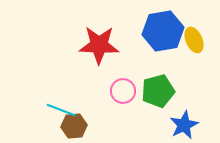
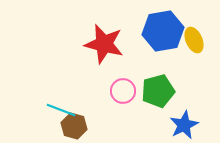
red star: moved 5 px right, 1 px up; rotated 12 degrees clockwise
brown hexagon: rotated 20 degrees clockwise
